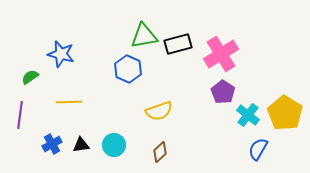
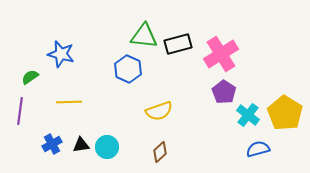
green triangle: rotated 16 degrees clockwise
purple pentagon: moved 1 px right
purple line: moved 4 px up
cyan circle: moved 7 px left, 2 px down
blue semicircle: rotated 45 degrees clockwise
